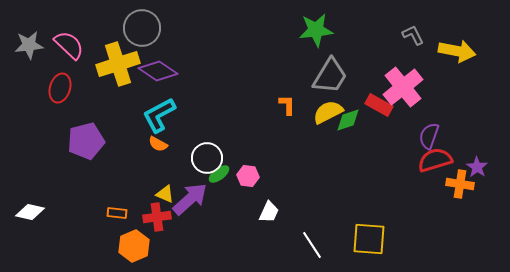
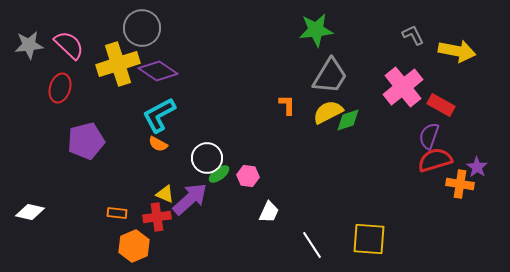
red rectangle: moved 62 px right
